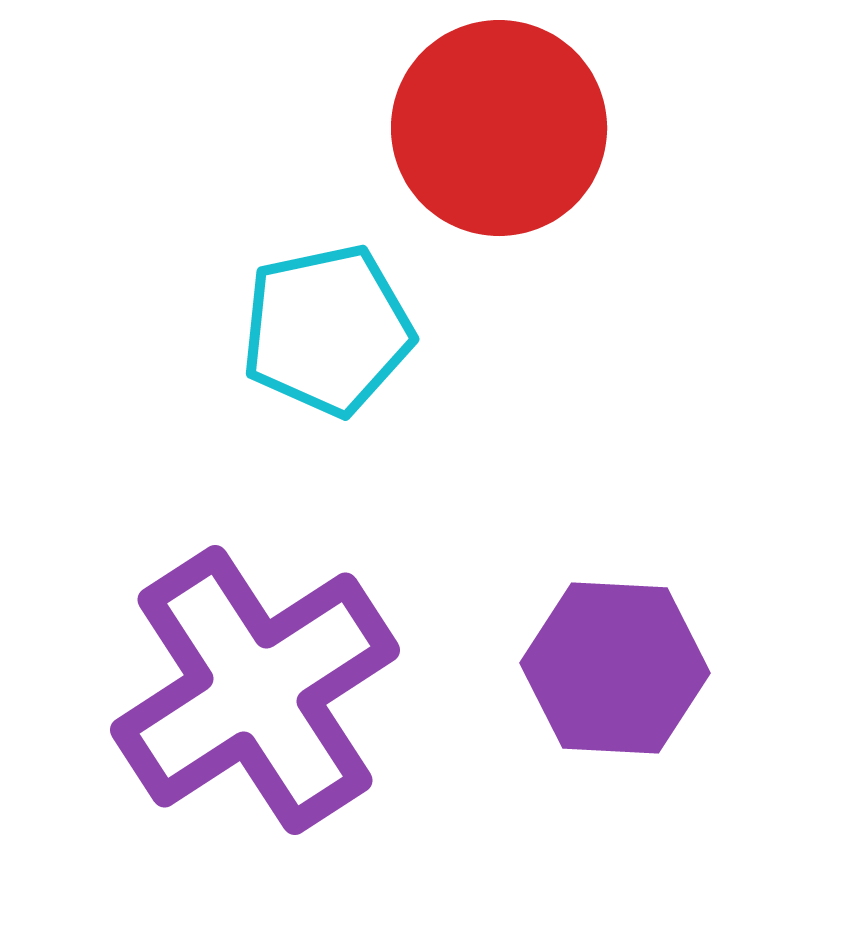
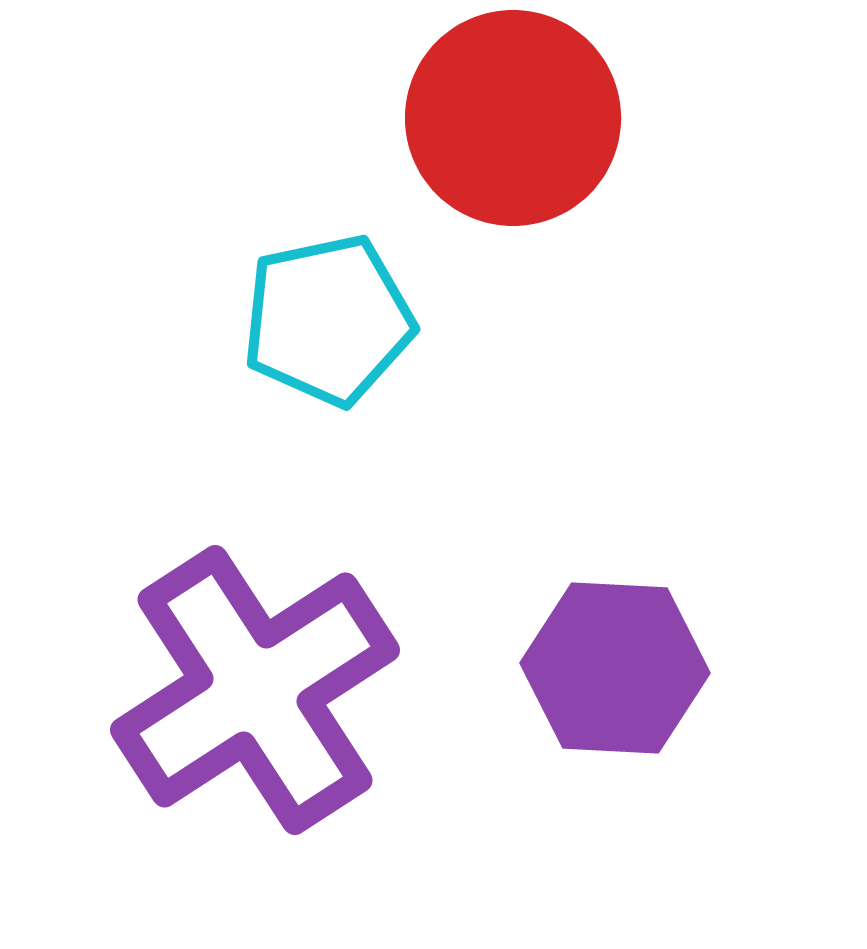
red circle: moved 14 px right, 10 px up
cyan pentagon: moved 1 px right, 10 px up
